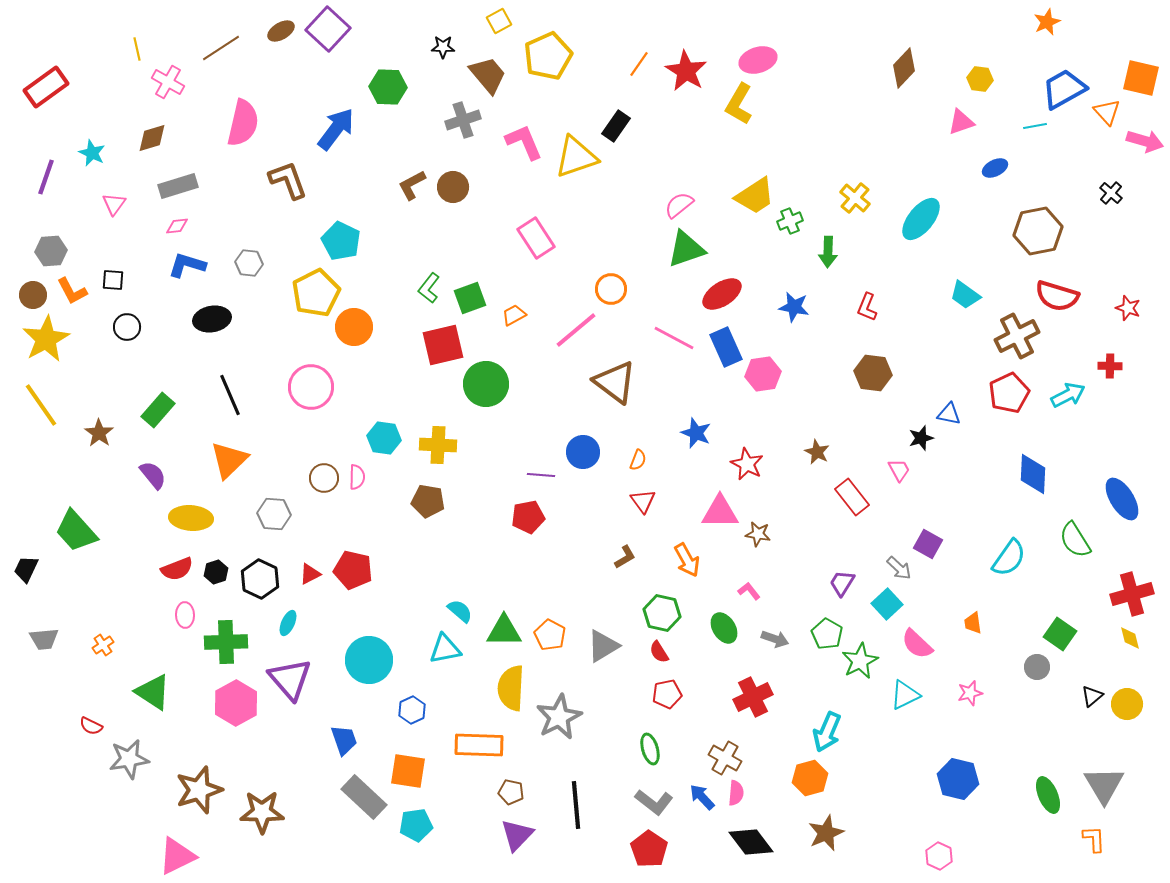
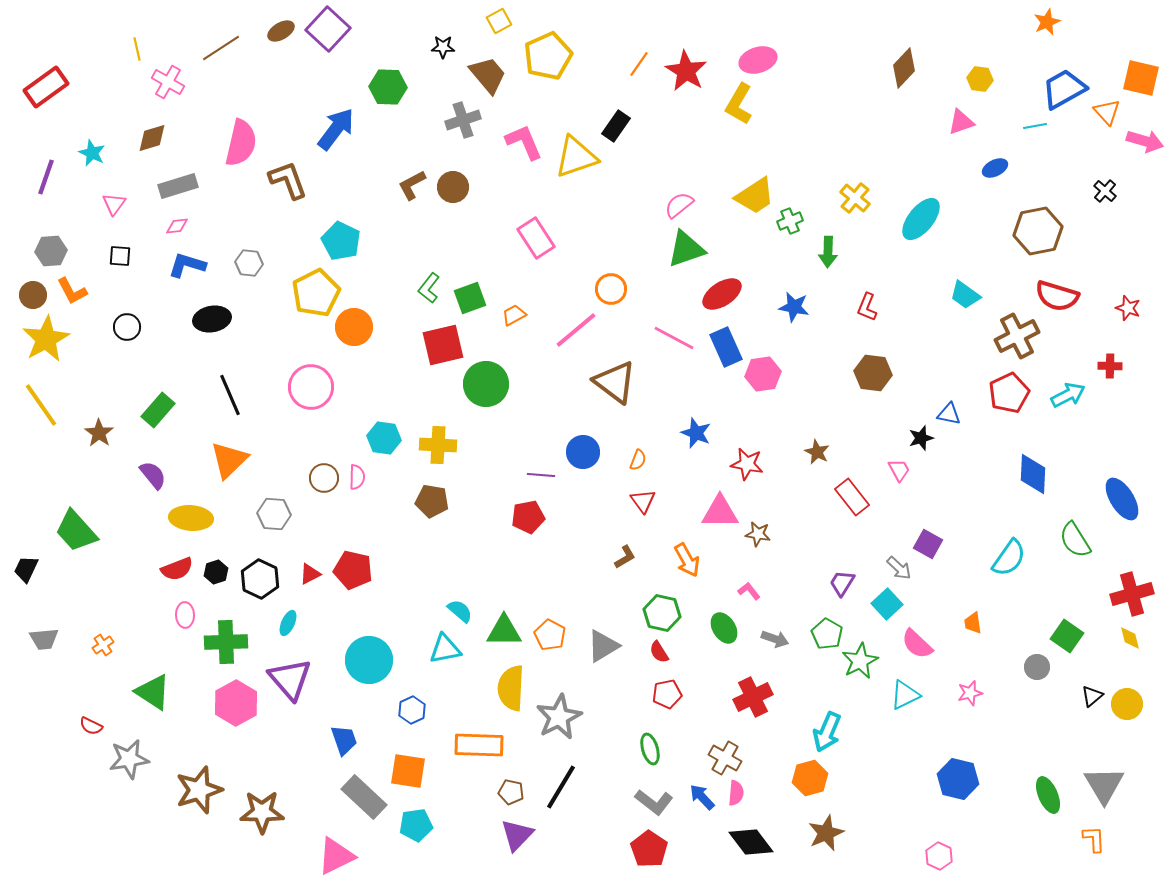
pink semicircle at (243, 123): moved 2 px left, 20 px down
black cross at (1111, 193): moved 6 px left, 2 px up
black square at (113, 280): moved 7 px right, 24 px up
red star at (747, 464): rotated 16 degrees counterclockwise
brown pentagon at (428, 501): moved 4 px right
green square at (1060, 634): moved 7 px right, 2 px down
black line at (576, 805): moved 15 px left, 18 px up; rotated 36 degrees clockwise
pink triangle at (177, 856): moved 159 px right
